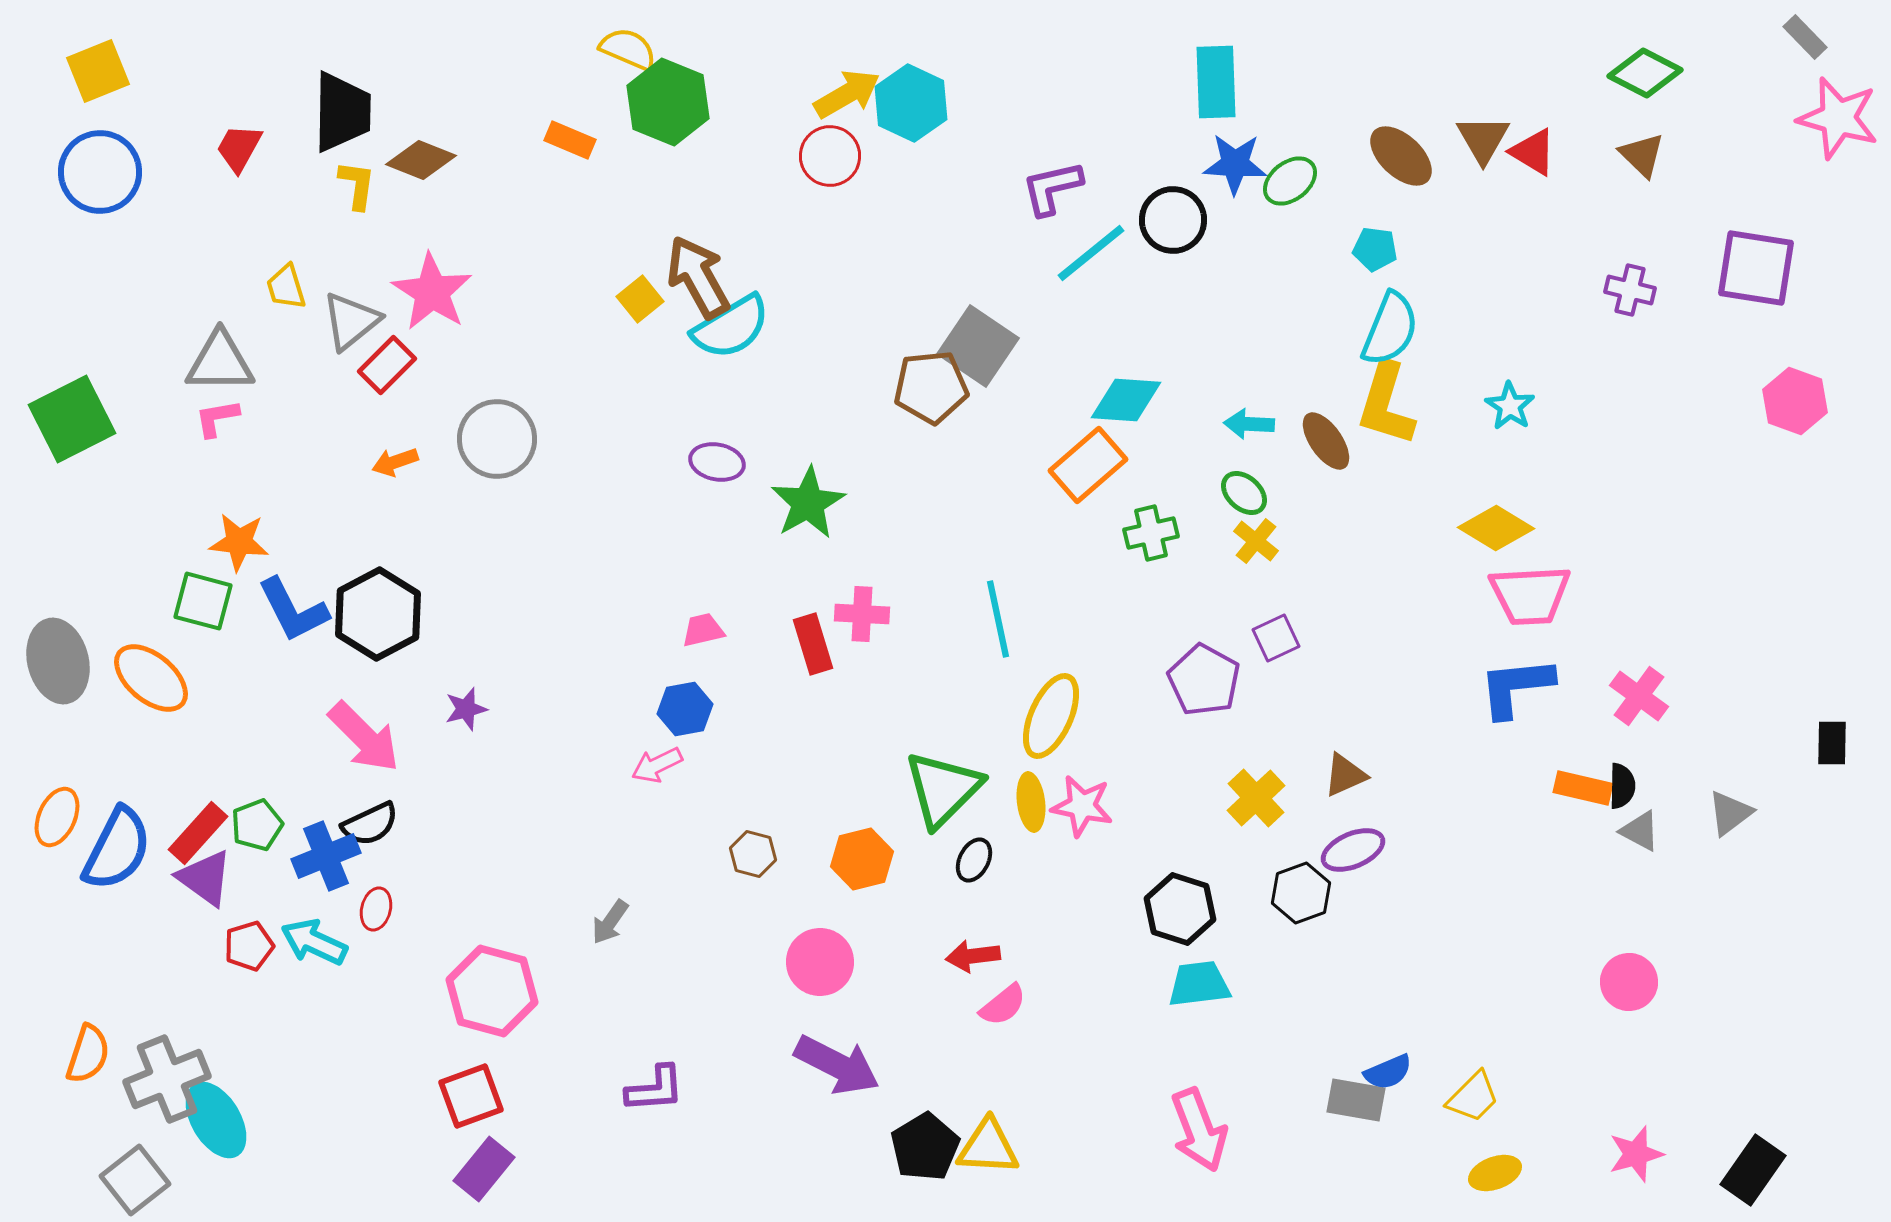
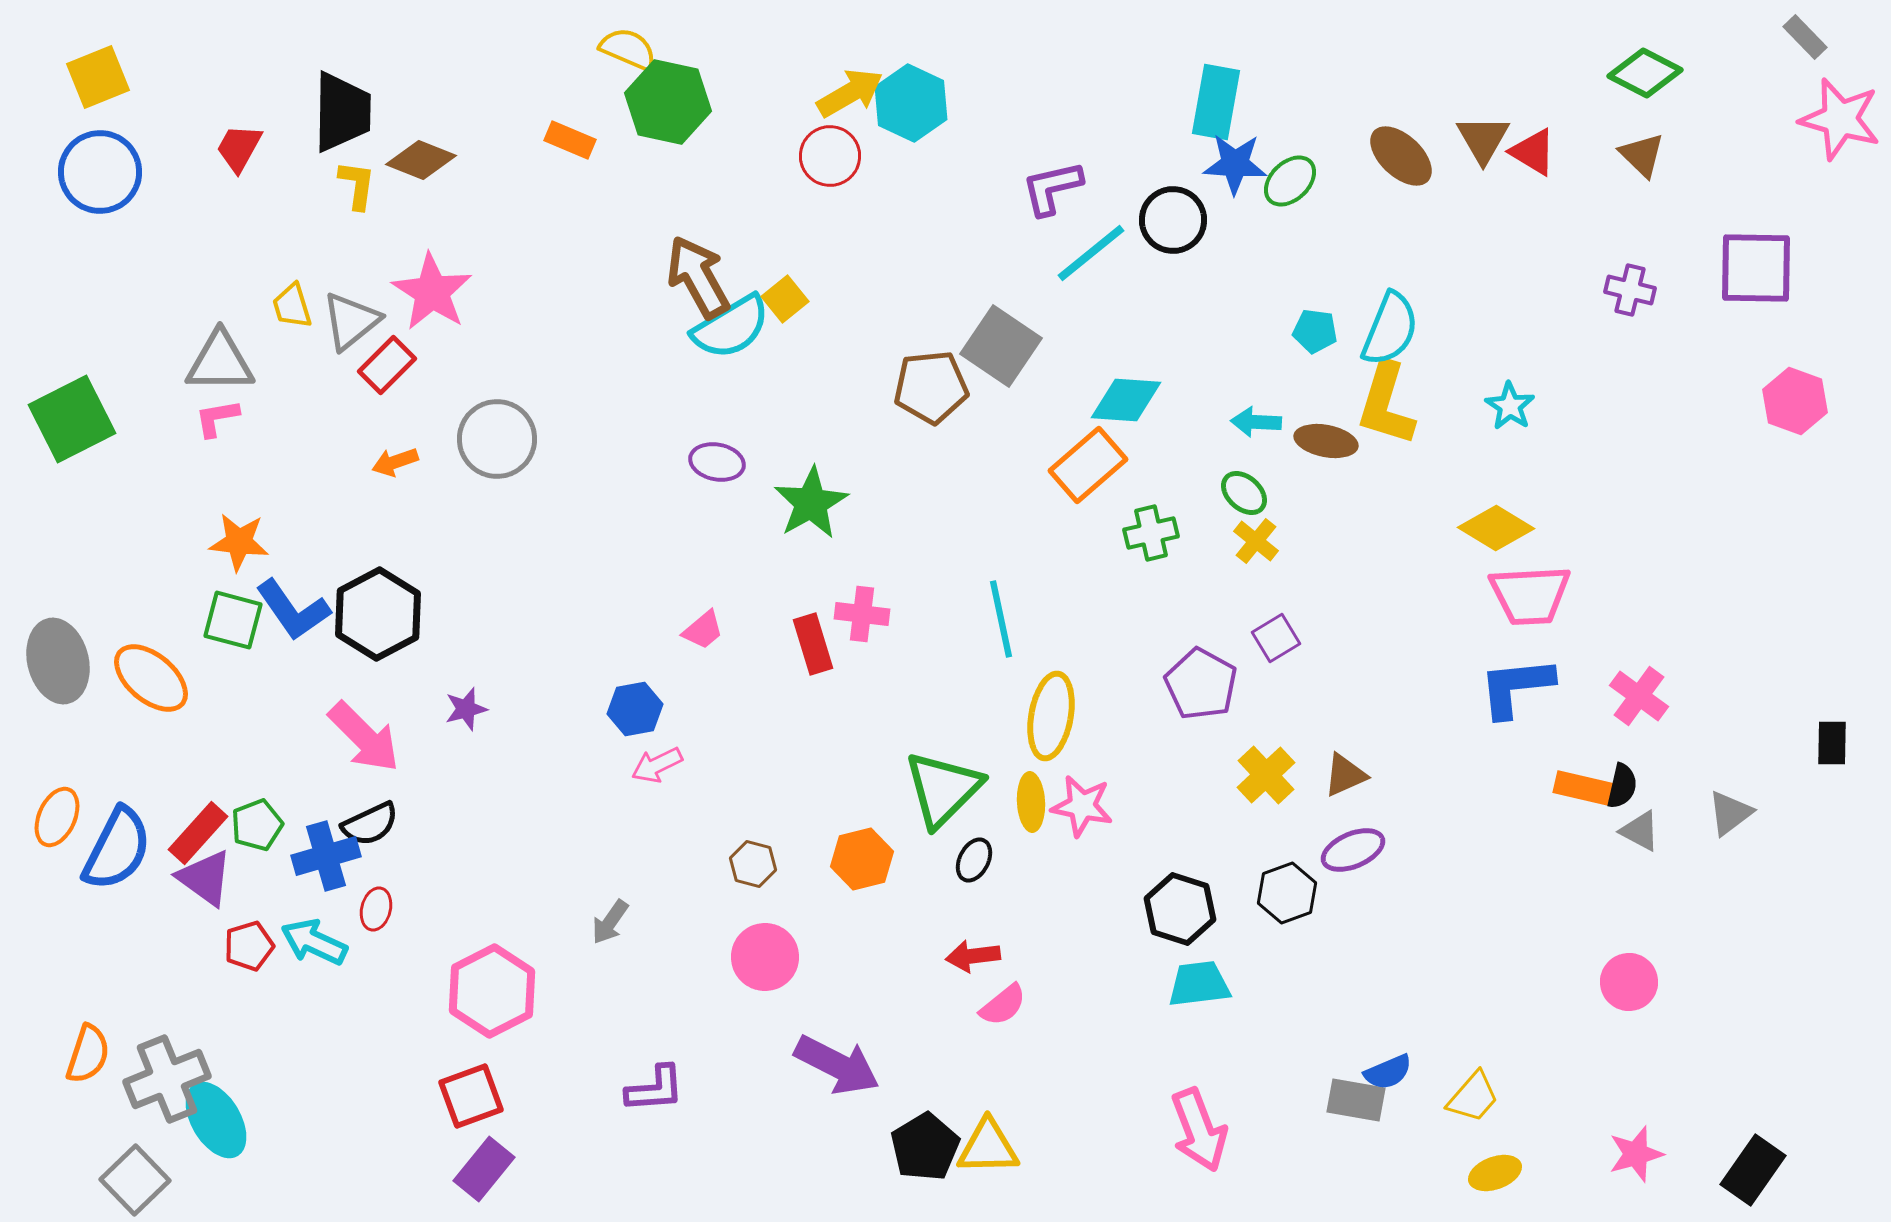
yellow square at (98, 71): moved 6 px down
cyan rectangle at (1216, 82): moved 20 px down; rotated 12 degrees clockwise
yellow arrow at (847, 94): moved 3 px right, 1 px up
green hexagon at (668, 102): rotated 10 degrees counterclockwise
pink star at (1838, 118): moved 2 px right, 1 px down
green ellipse at (1290, 181): rotated 6 degrees counterclockwise
cyan pentagon at (1375, 249): moved 60 px left, 82 px down
purple square at (1756, 268): rotated 8 degrees counterclockwise
yellow trapezoid at (286, 287): moved 6 px right, 19 px down
yellow square at (640, 299): moved 145 px right
gray square at (978, 346): moved 23 px right
cyan arrow at (1249, 424): moved 7 px right, 2 px up
brown ellipse at (1326, 441): rotated 44 degrees counterclockwise
green star at (808, 503): moved 3 px right
green square at (203, 601): moved 30 px right, 19 px down
blue L-shape at (293, 610): rotated 8 degrees counterclockwise
pink cross at (862, 614): rotated 4 degrees clockwise
cyan line at (998, 619): moved 3 px right
pink trapezoid at (703, 630): rotated 153 degrees clockwise
purple square at (1276, 638): rotated 6 degrees counterclockwise
purple pentagon at (1204, 680): moved 3 px left, 4 px down
blue hexagon at (685, 709): moved 50 px left
yellow ellipse at (1051, 716): rotated 14 degrees counterclockwise
black semicircle at (1622, 786): rotated 12 degrees clockwise
yellow cross at (1256, 798): moved 10 px right, 23 px up
yellow ellipse at (1031, 802): rotated 4 degrees clockwise
brown hexagon at (753, 854): moved 10 px down
blue cross at (326, 856): rotated 6 degrees clockwise
black hexagon at (1301, 893): moved 14 px left
pink circle at (820, 962): moved 55 px left, 5 px up
pink hexagon at (492, 991): rotated 18 degrees clockwise
yellow trapezoid at (1473, 1097): rotated 4 degrees counterclockwise
yellow triangle at (988, 1147): rotated 4 degrees counterclockwise
gray square at (135, 1180): rotated 6 degrees counterclockwise
